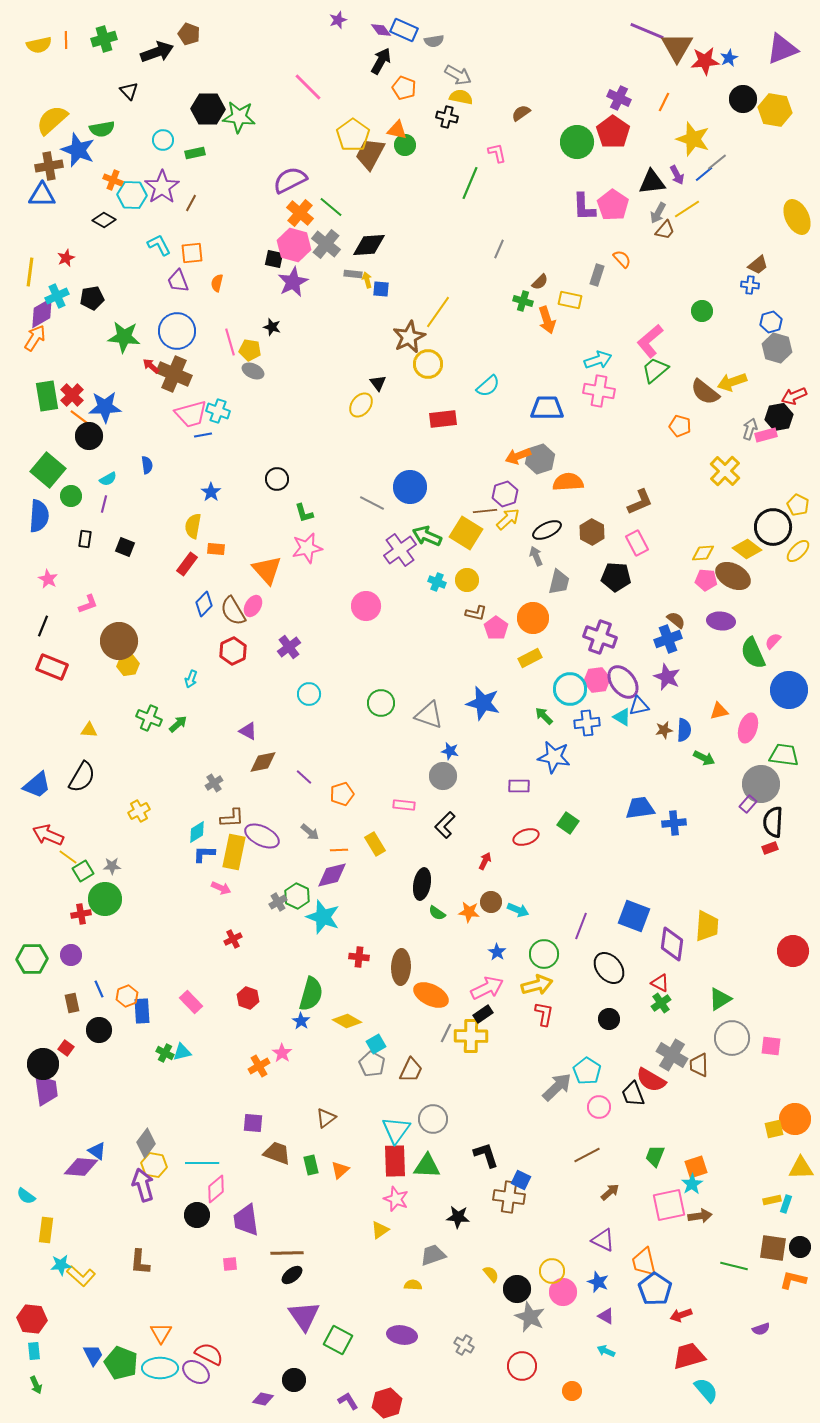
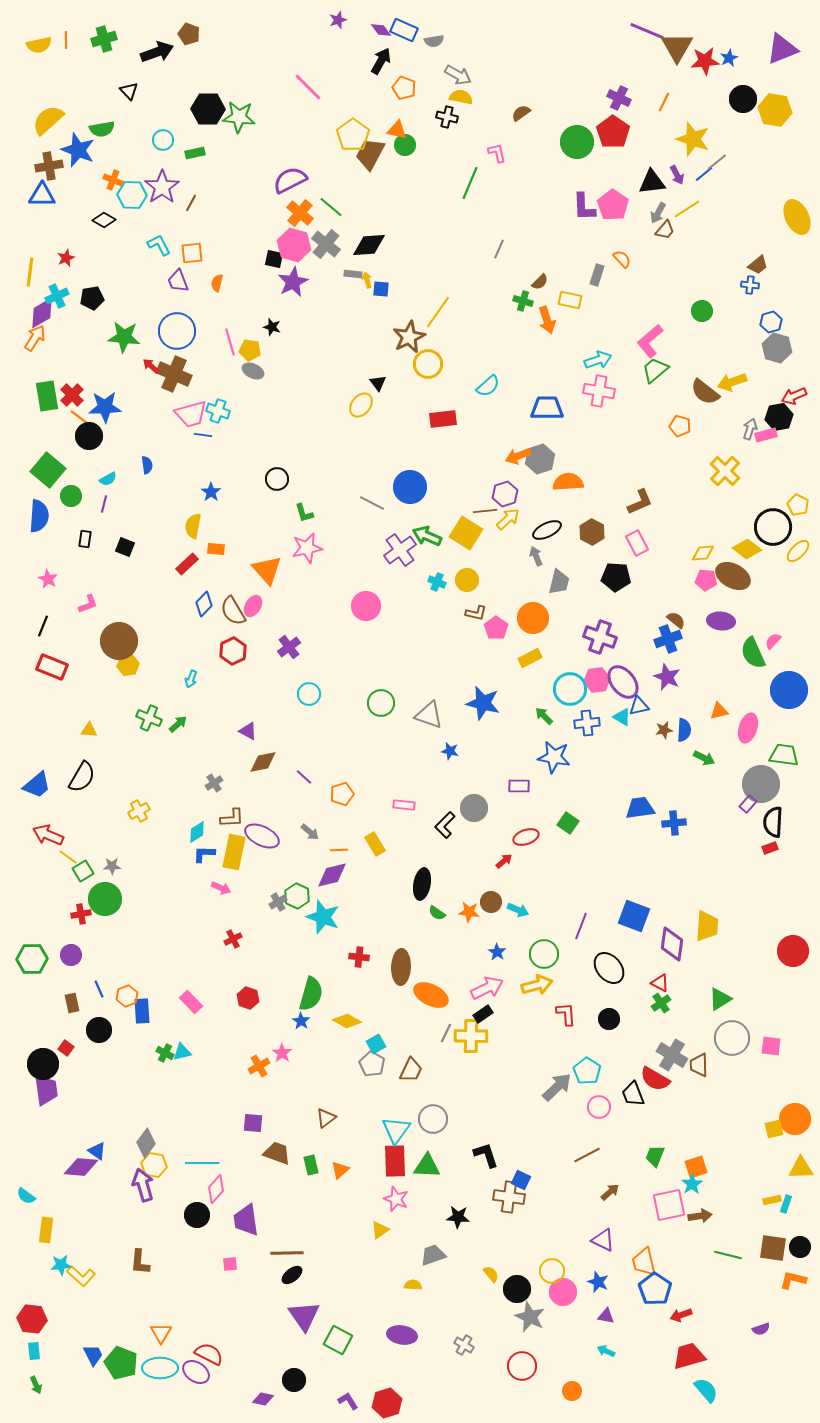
yellow semicircle at (52, 120): moved 4 px left
blue line at (203, 435): rotated 18 degrees clockwise
red rectangle at (187, 564): rotated 10 degrees clockwise
gray circle at (443, 776): moved 31 px right, 32 px down
red arrow at (485, 861): moved 19 px right; rotated 24 degrees clockwise
red L-shape at (544, 1014): moved 22 px right; rotated 15 degrees counterclockwise
red semicircle at (651, 1080): moved 4 px right, 1 px up
pink diamond at (216, 1189): rotated 8 degrees counterclockwise
green line at (734, 1266): moved 6 px left, 11 px up
purple triangle at (606, 1316): rotated 18 degrees counterclockwise
